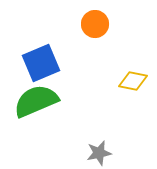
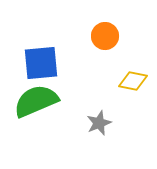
orange circle: moved 10 px right, 12 px down
blue square: rotated 18 degrees clockwise
gray star: moved 30 px up; rotated 10 degrees counterclockwise
